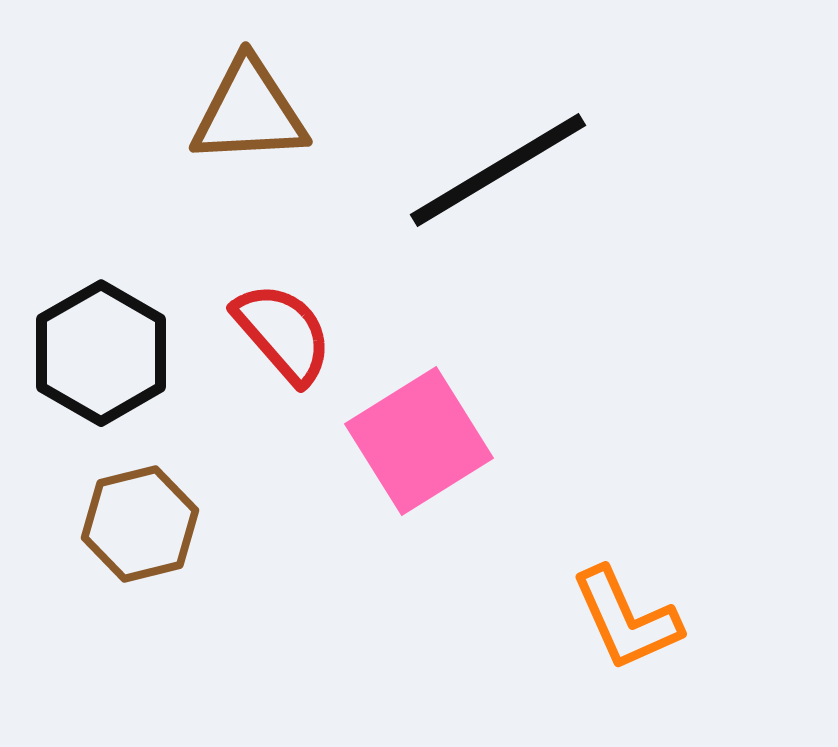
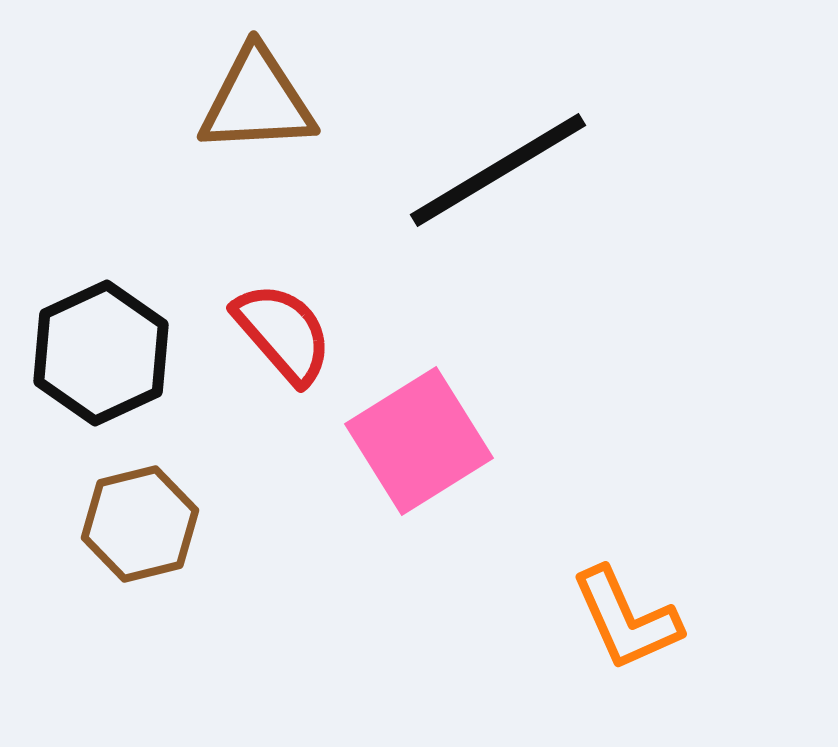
brown triangle: moved 8 px right, 11 px up
black hexagon: rotated 5 degrees clockwise
